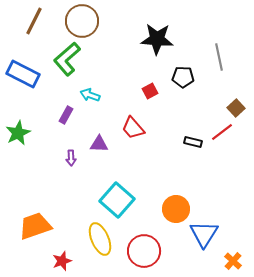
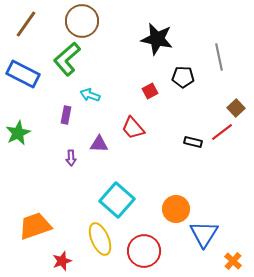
brown line: moved 8 px left, 3 px down; rotated 8 degrees clockwise
black star: rotated 8 degrees clockwise
purple rectangle: rotated 18 degrees counterclockwise
